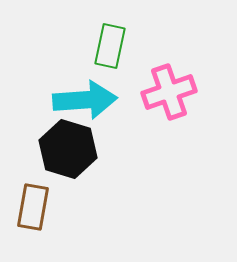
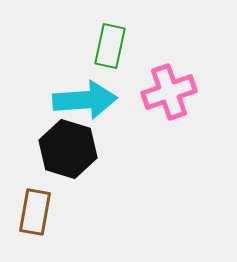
brown rectangle: moved 2 px right, 5 px down
